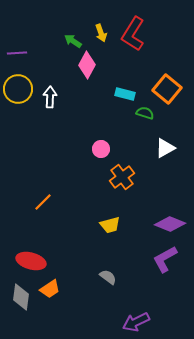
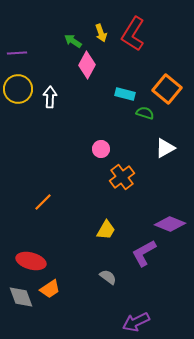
yellow trapezoid: moved 4 px left, 5 px down; rotated 45 degrees counterclockwise
purple L-shape: moved 21 px left, 6 px up
gray diamond: rotated 28 degrees counterclockwise
